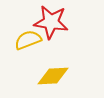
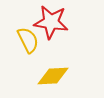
yellow semicircle: rotated 84 degrees clockwise
